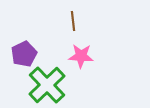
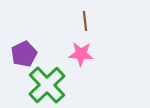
brown line: moved 12 px right
pink star: moved 2 px up
